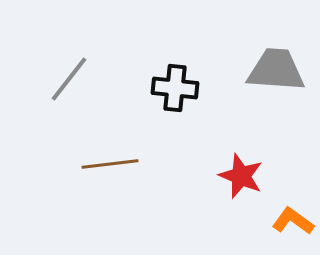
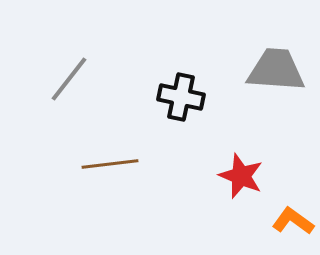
black cross: moved 6 px right, 9 px down; rotated 6 degrees clockwise
